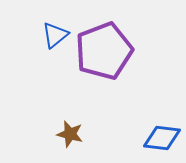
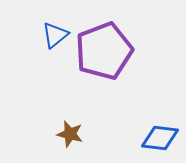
blue diamond: moved 2 px left
